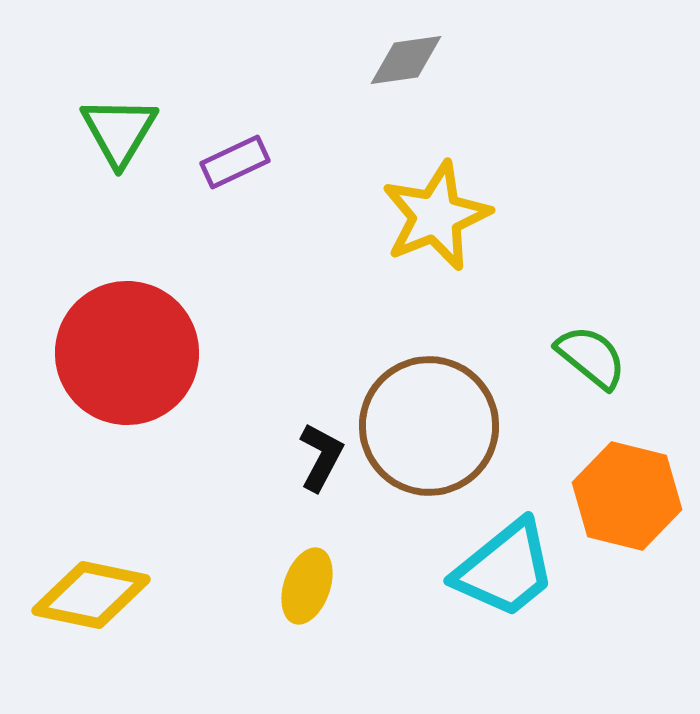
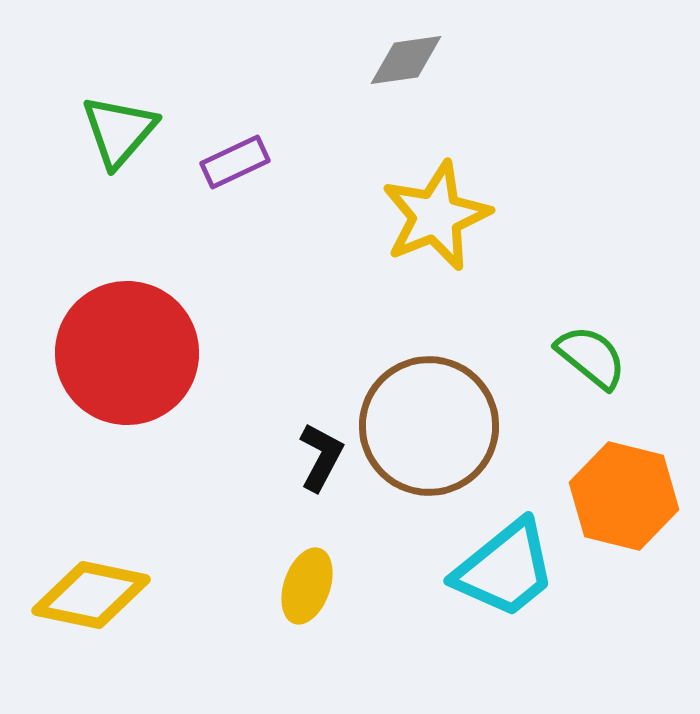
green triangle: rotated 10 degrees clockwise
orange hexagon: moved 3 px left
